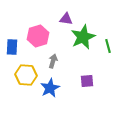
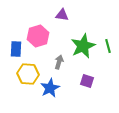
purple triangle: moved 4 px left, 4 px up
green star: moved 9 px down
blue rectangle: moved 4 px right, 2 px down
gray arrow: moved 6 px right, 1 px down
yellow hexagon: moved 2 px right, 1 px up
purple square: rotated 24 degrees clockwise
